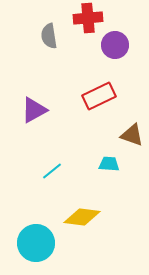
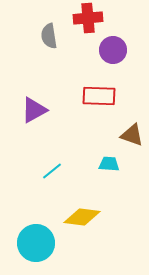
purple circle: moved 2 px left, 5 px down
red rectangle: rotated 28 degrees clockwise
